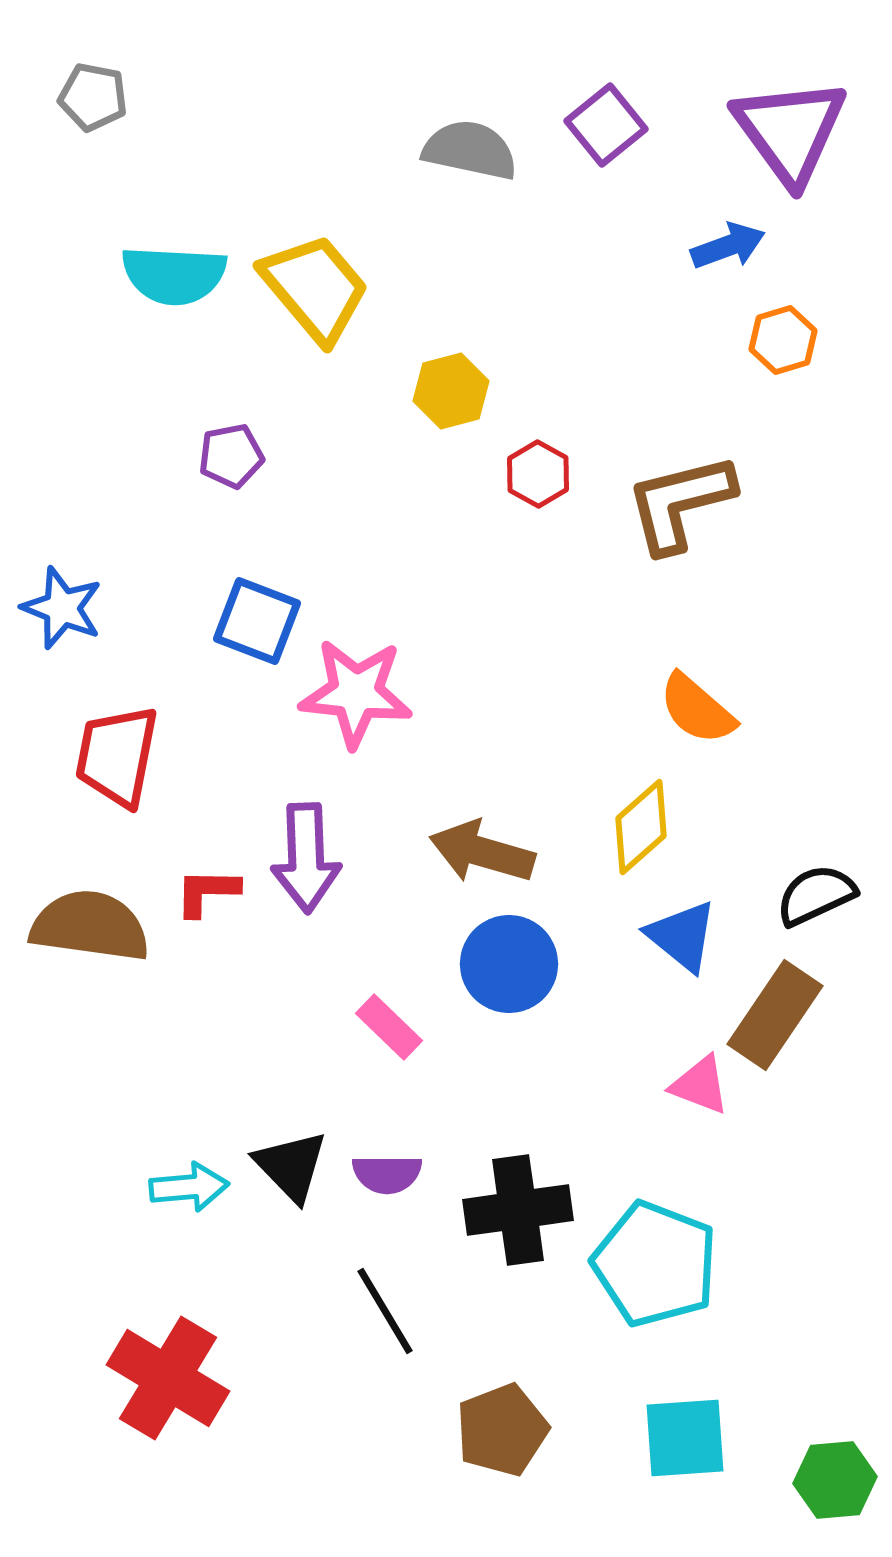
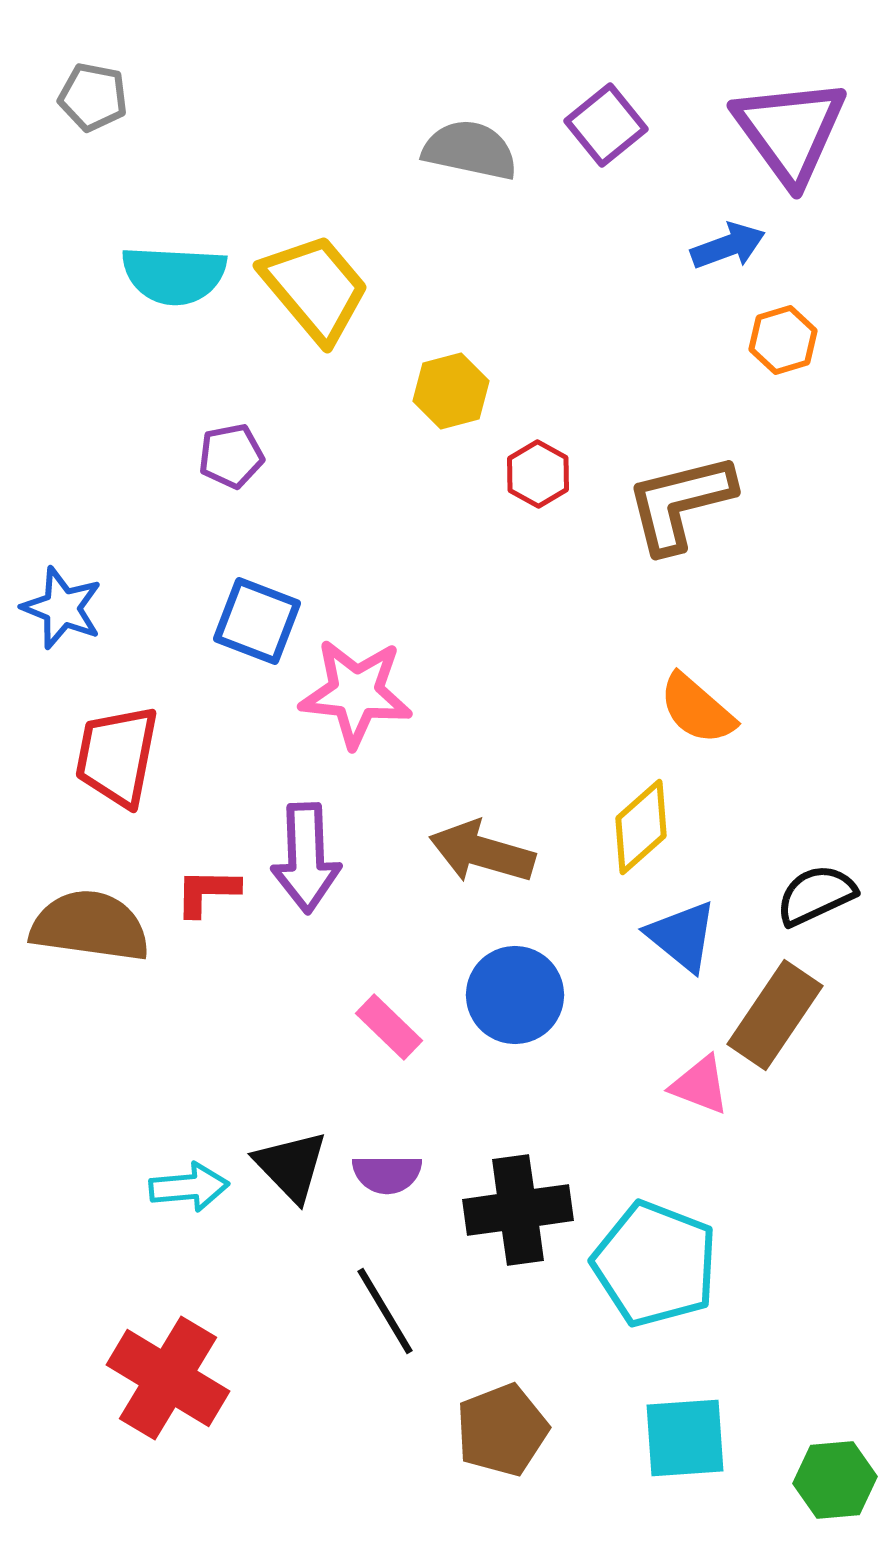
blue circle: moved 6 px right, 31 px down
